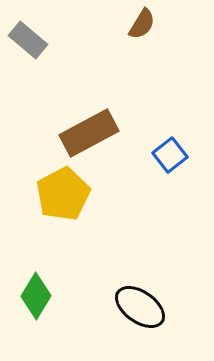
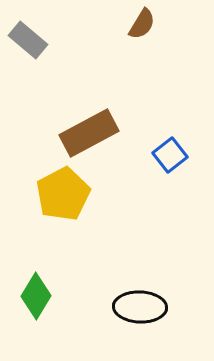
black ellipse: rotated 33 degrees counterclockwise
